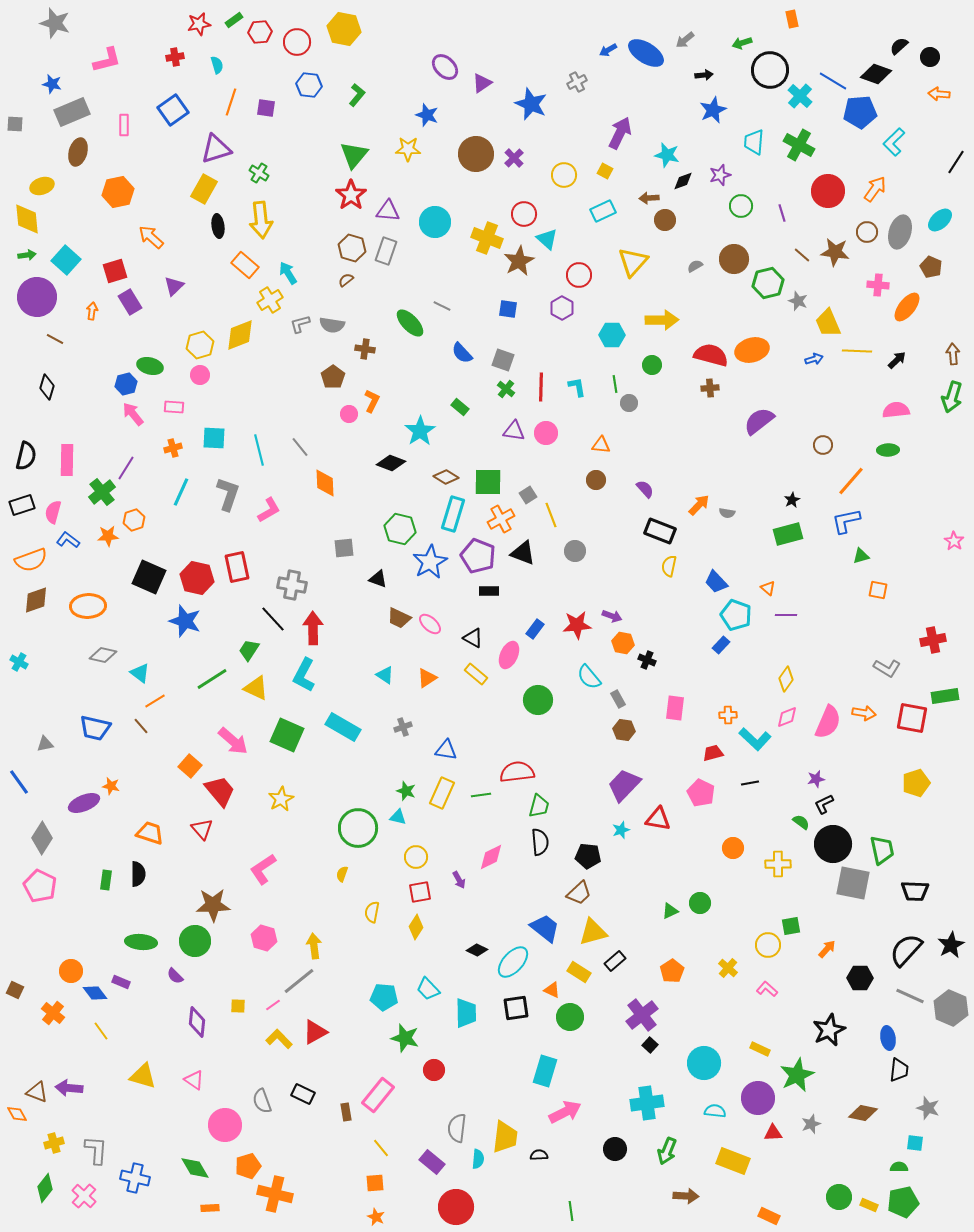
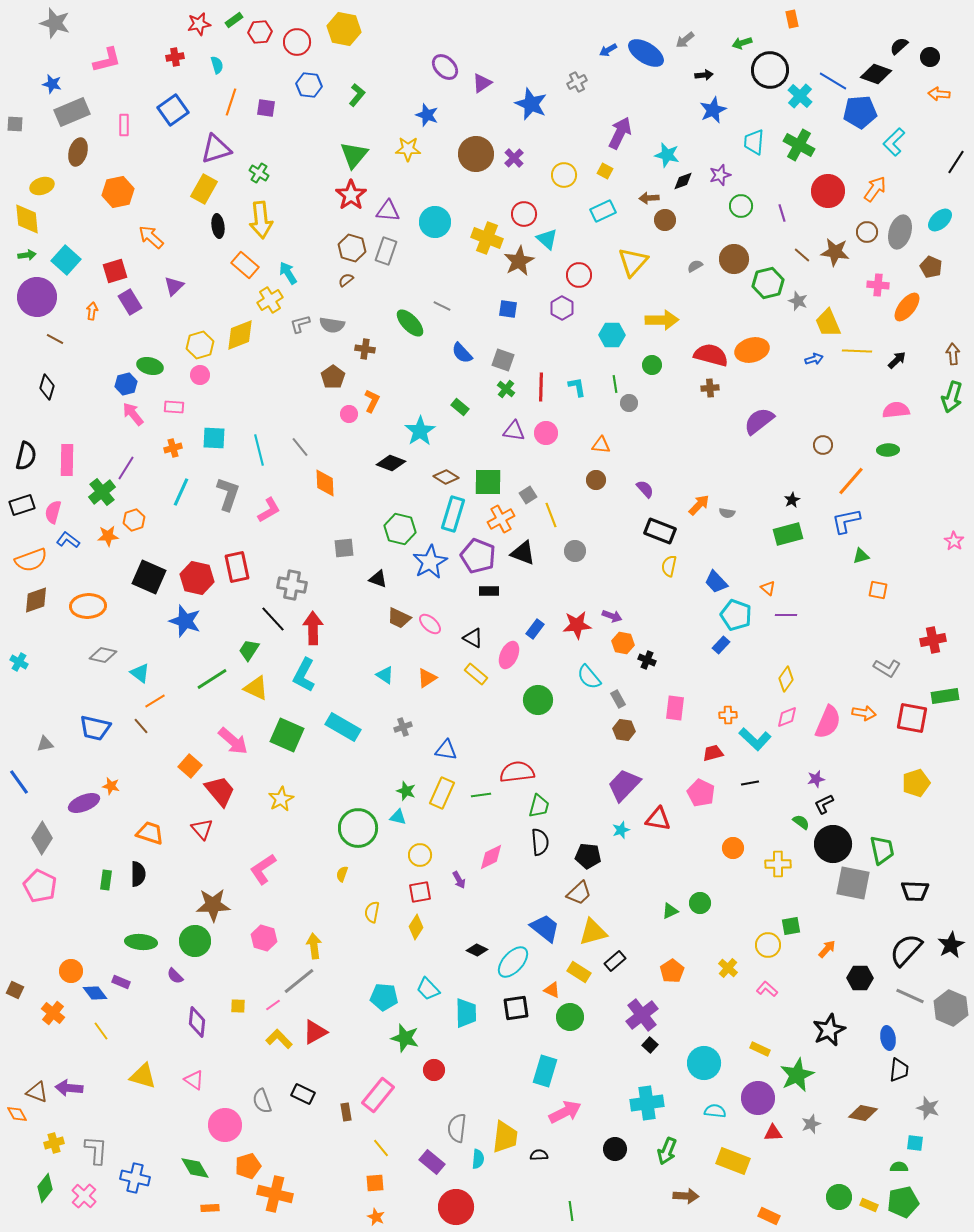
yellow circle at (416, 857): moved 4 px right, 2 px up
